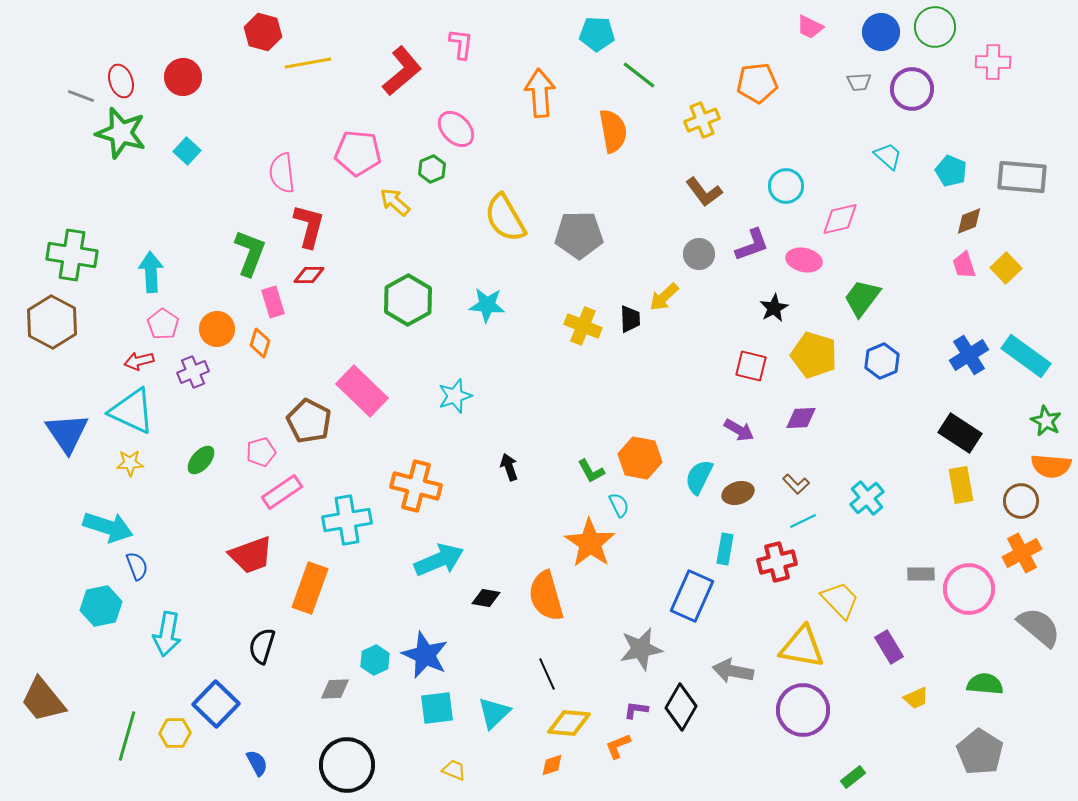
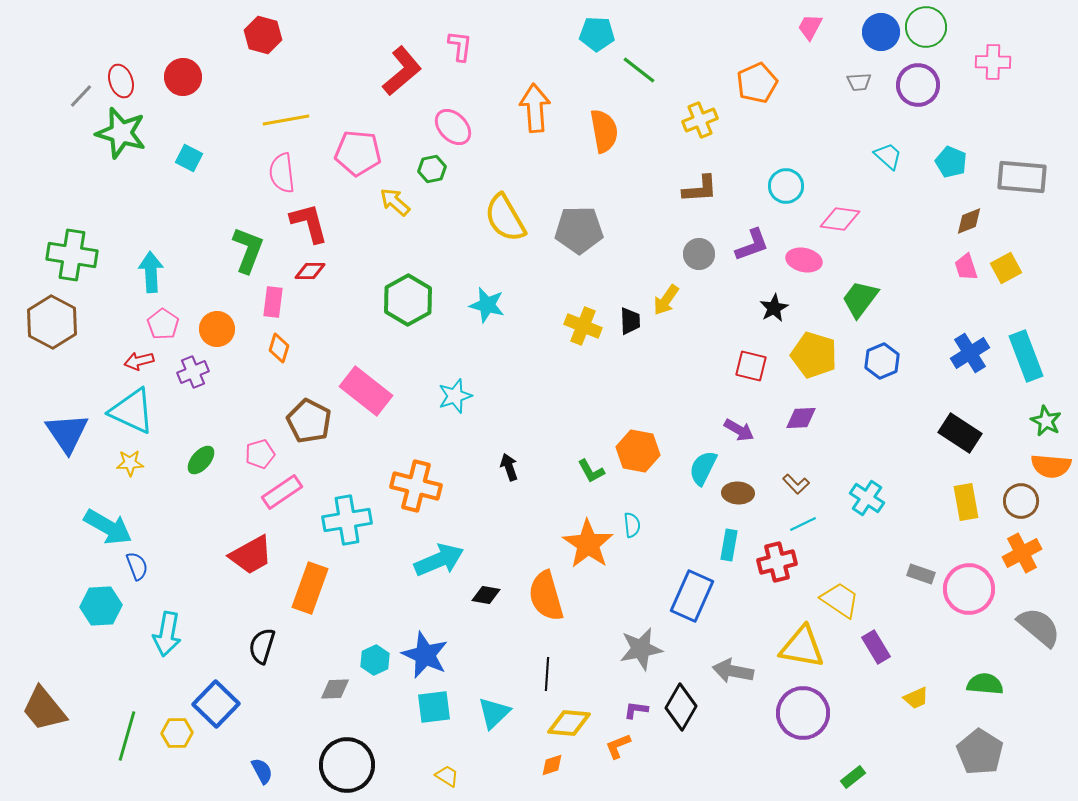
pink trapezoid at (810, 27): rotated 92 degrees clockwise
green circle at (935, 27): moved 9 px left
red hexagon at (263, 32): moved 3 px down
pink L-shape at (461, 44): moved 1 px left, 2 px down
yellow line at (308, 63): moved 22 px left, 57 px down
green line at (639, 75): moved 5 px up
orange pentagon at (757, 83): rotated 18 degrees counterclockwise
purple circle at (912, 89): moved 6 px right, 4 px up
orange arrow at (540, 93): moved 5 px left, 15 px down
gray line at (81, 96): rotated 68 degrees counterclockwise
yellow cross at (702, 120): moved 2 px left
pink ellipse at (456, 129): moved 3 px left, 2 px up
orange semicircle at (613, 131): moved 9 px left
cyan square at (187, 151): moved 2 px right, 7 px down; rotated 16 degrees counterclockwise
green hexagon at (432, 169): rotated 12 degrees clockwise
cyan pentagon at (951, 171): moved 9 px up
brown L-shape at (704, 192): moved 4 px left, 3 px up; rotated 57 degrees counterclockwise
pink diamond at (840, 219): rotated 21 degrees clockwise
red L-shape at (309, 226): moved 3 px up; rotated 30 degrees counterclockwise
gray pentagon at (579, 235): moved 5 px up
green L-shape at (250, 253): moved 2 px left, 3 px up
pink trapezoid at (964, 265): moved 2 px right, 2 px down
yellow square at (1006, 268): rotated 16 degrees clockwise
red diamond at (309, 275): moved 1 px right, 4 px up
yellow arrow at (664, 297): moved 2 px right, 3 px down; rotated 12 degrees counterclockwise
green trapezoid at (862, 298): moved 2 px left, 1 px down
pink rectangle at (273, 302): rotated 24 degrees clockwise
cyan star at (487, 305): rotated 9 degrees clockwise
black trapezoid at (630, 319): moved 2 px down
orange diamond at (260, 343): moved 19 px right, 5 px down
blue cross at (969, 355): moved 1 px right, 2 px up
cyan rectangle at (1026, 356): rotated 33 degrees clockwise
pink rectangle at (362, 391): moved 4 px right; rotated 6 degrees counterclockwise
pink pentagon at (261, 452): moved 1 px left, 2 px down
orange hexagon at (640, 458): moved 2 px left, 7 px up
cyan semicircle at (699, 477): moved 4 px right, 9 px up
yellow rectangle at (961, 485): moved 5 px right, 17 px down
brown ellipse at (738, 493): rotated 20 degrees clockwise
cyan cross at (867, 498): rotated 16 degrees counterclockwise
cyan semicircle at (619, 505): moved 13 px right, 20 px down; rotated 20 degrees clockwise
cyan line at (803, 521): moved 3 px down
cyan arrow at (108, 527): rotated 12 degrees clockwise
orange star at (590, 543): moved 2 px left, 1 px down
cyan rectangle at (725, 549): moved 4 px right, 4 px up
red trapezoid at (251, 555): rotated 9 degrees counterclockwise
gray rectangle at (921, 574): rotated 20 degrees clockwise
black diamond at (486, 598): moved 3 px up
yellow trapezoid at (840, 600): rotated 12 degrees counterclockwise
cyan hexagon at (101, 606): rotated 9 degrees clockwise
purple rectangle at (889, 647): moved 13 px left
black line at (547, 674): rotated 28 degrees clockwise
brown trapezoid at (43, 700): moved 1 px right, 9 px down
cyan square at (437, 708): moved 3 px left, 1 px up
purple circle at (803, 710): moved 3 px down
yellow hexagon at (175, 733): moved 2 px right
blue semicircle at (257, 763): moved 5 px right, 8 px down
yellow trapezoid at (454, 770): moved 7 px left, 6 px down; rotated 10 degrees clockwise
